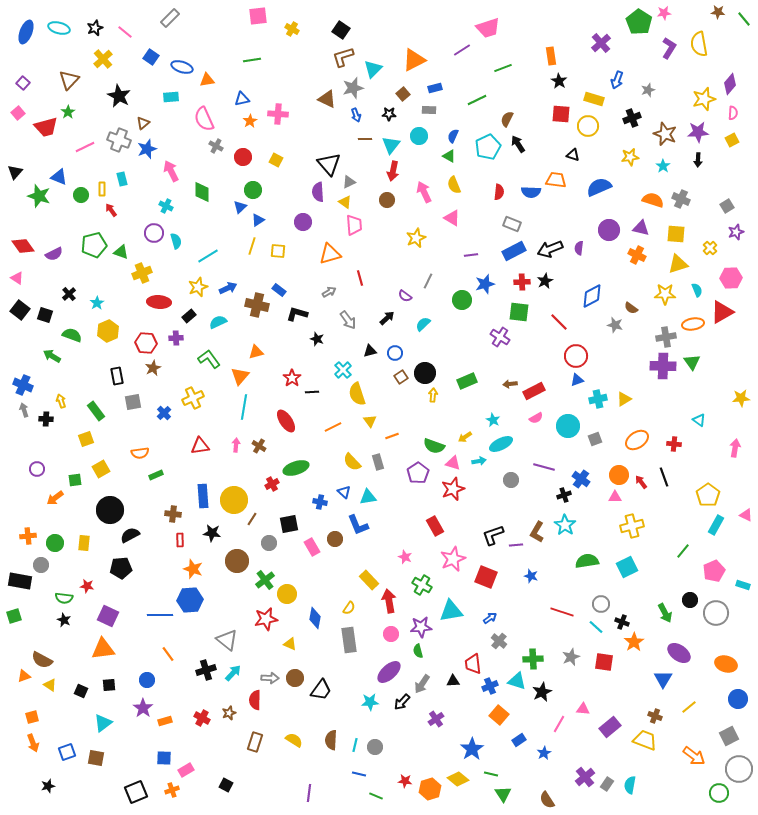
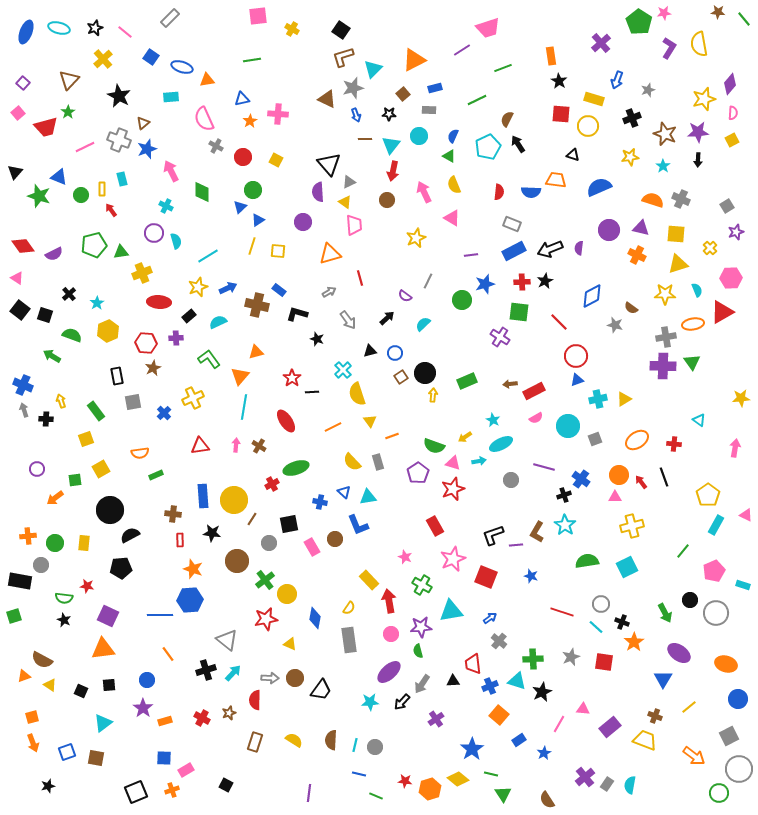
green triangle at (121, 252): rotated 28 degrees counterclockwise
